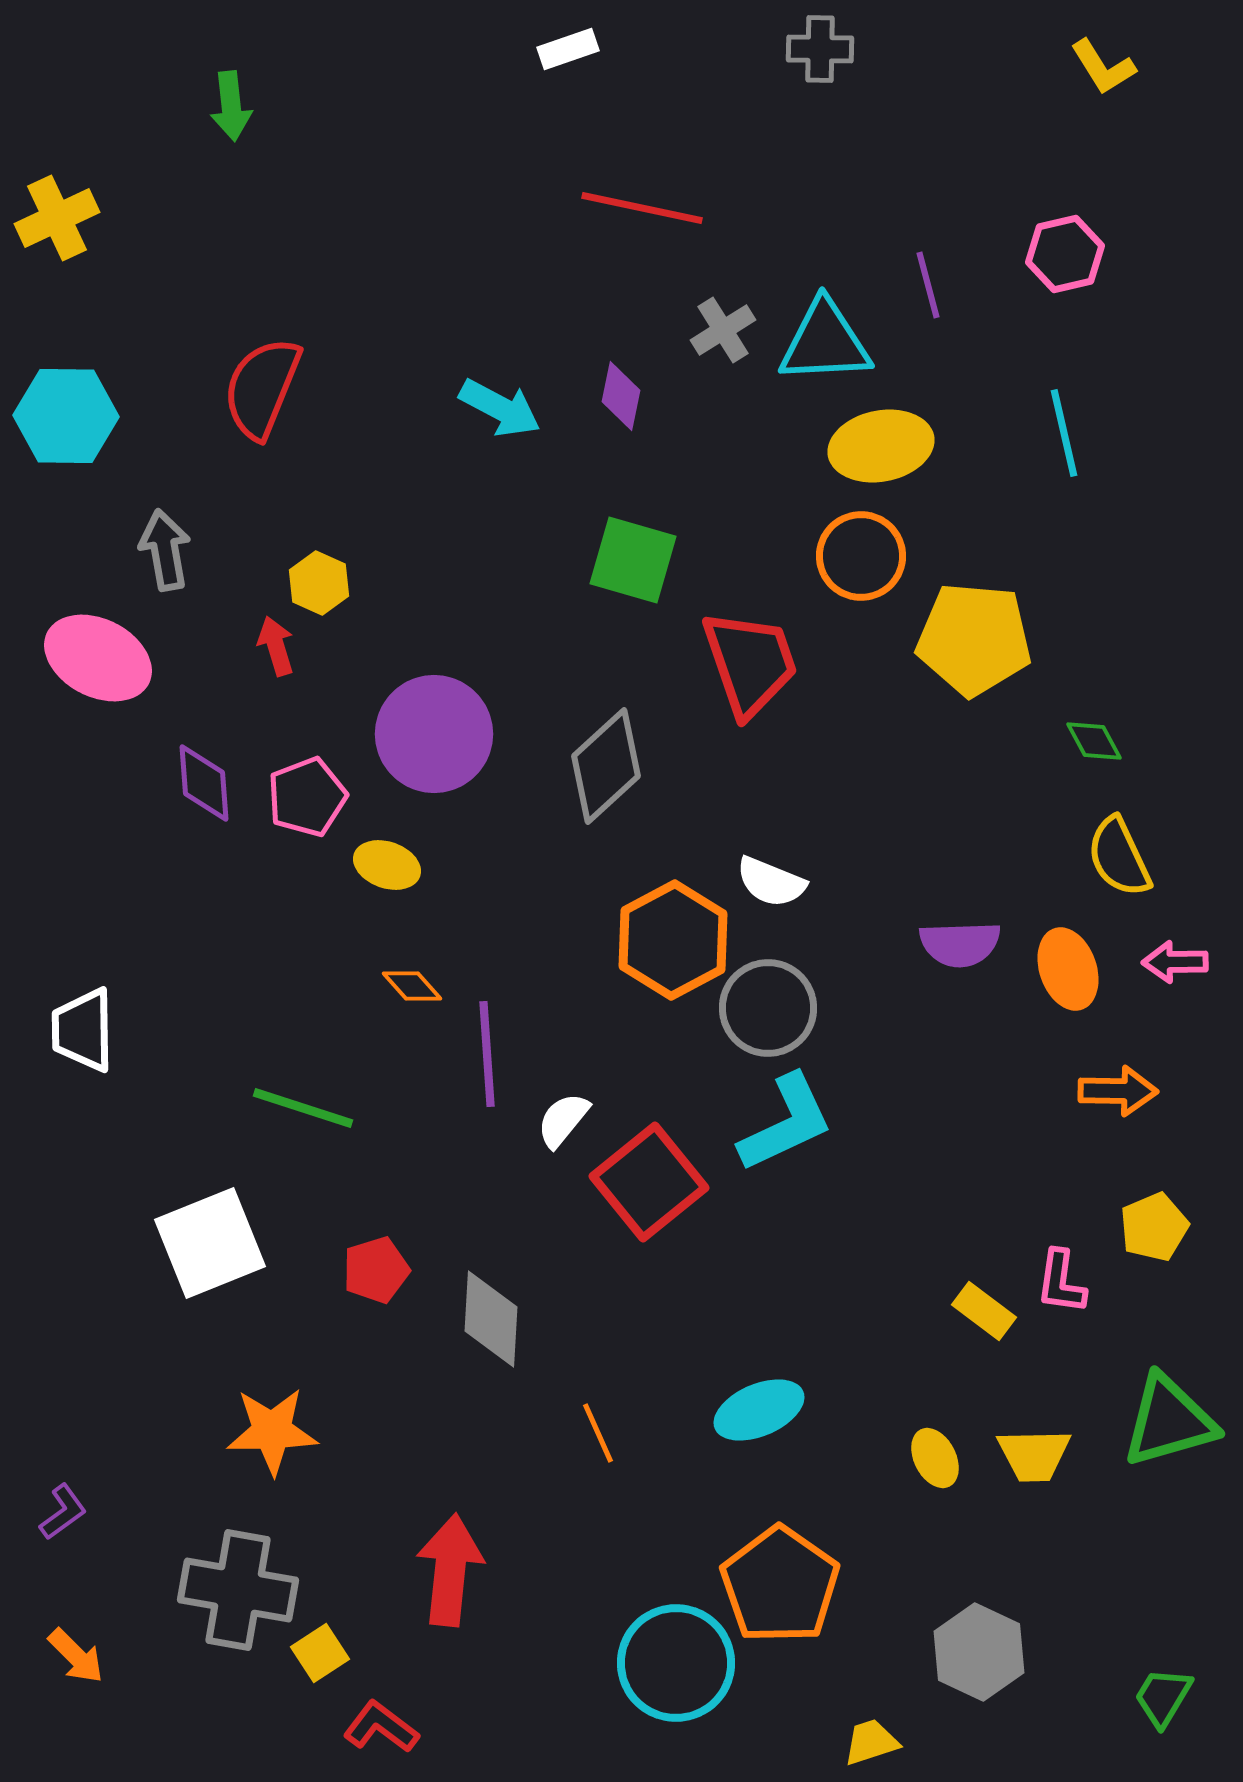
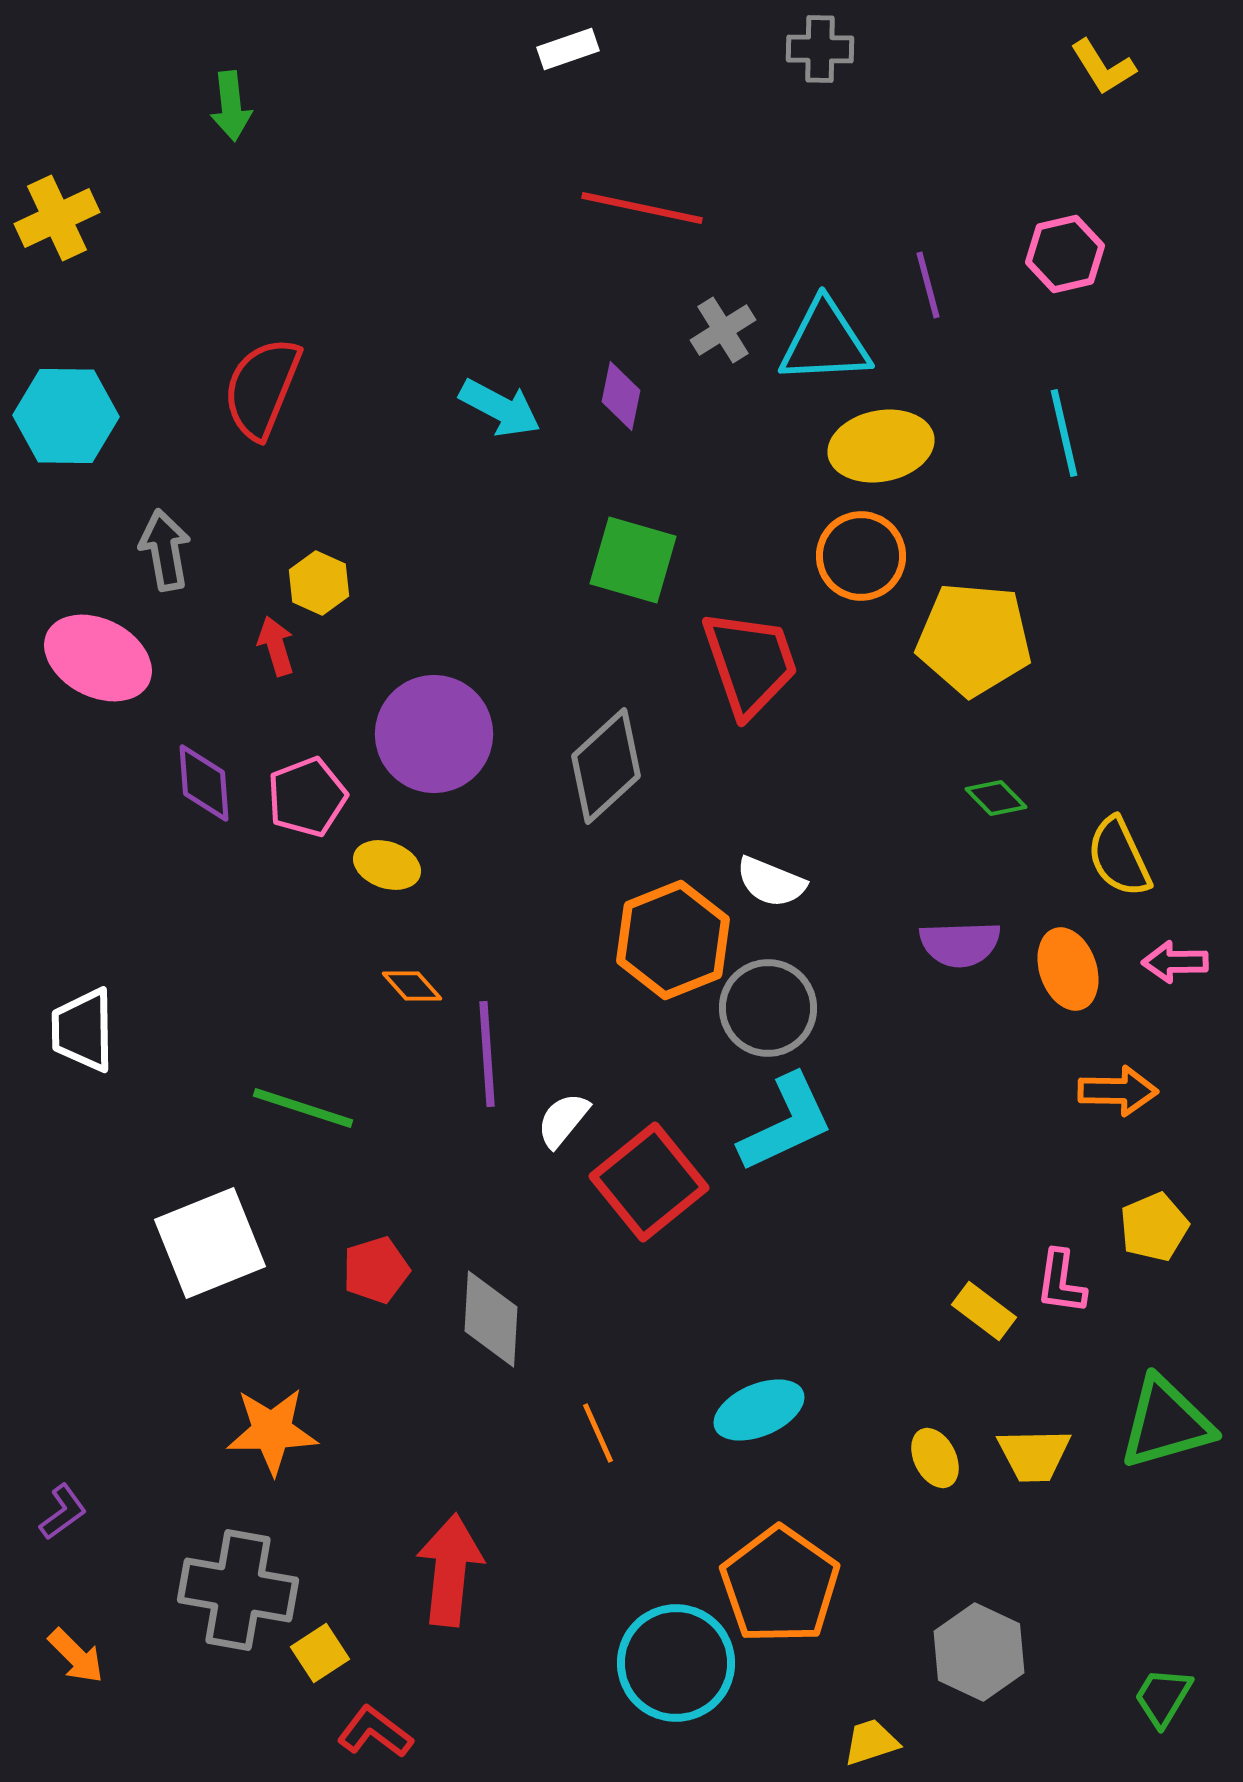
green diamond at (1094, 741): moved 98 px left, 57 px down; rotated 16 degrees counterclockwise
orange hexagon at (673, 940): rotated 6 degrees clockwise
green triangle at (1169, 1421): moved 3 px left, 2 px down
red L-shape at (381, 1727): moved 6 px left, 5 px down
